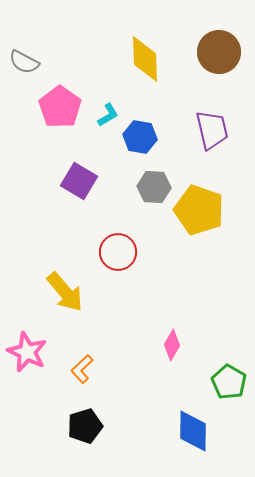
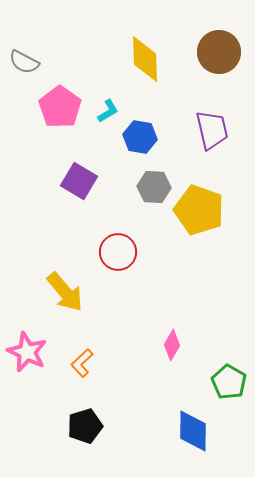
cyan L-shape: moved 4 px up
orange L-shape: moved 6 px up
